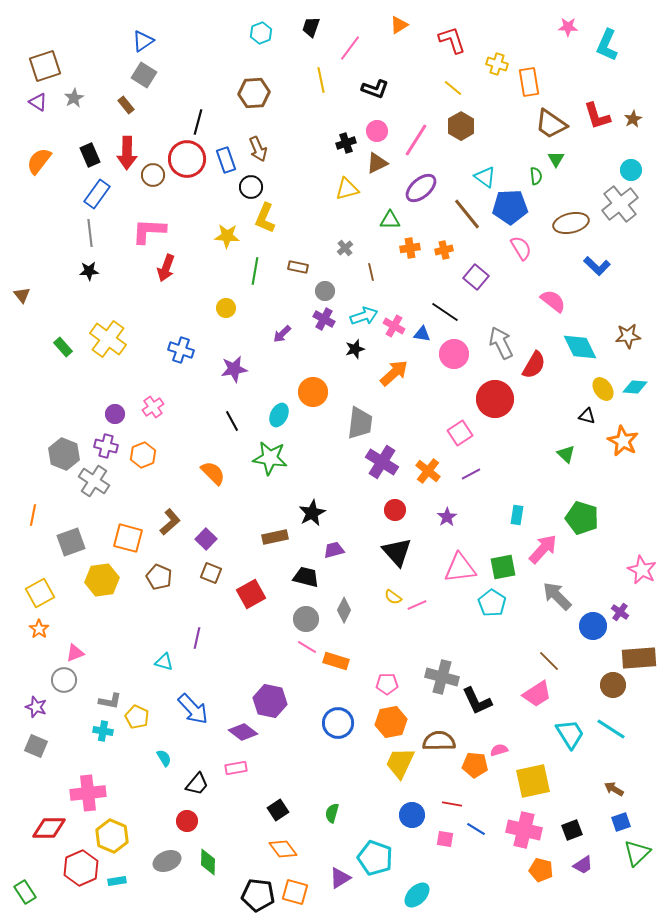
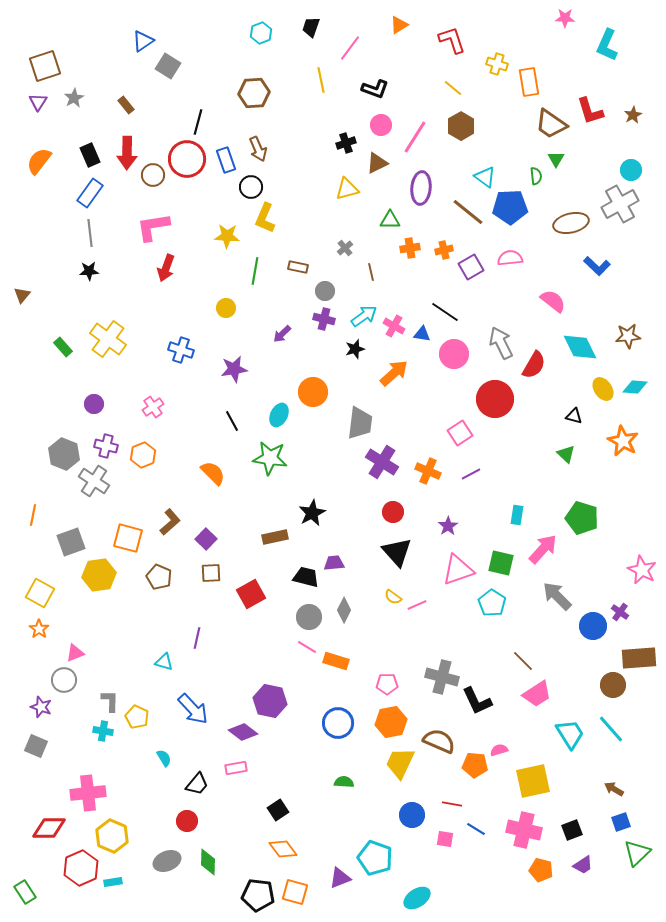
pink star at (568, 27): moved 3 px left, 9 px up
gray square at (144, 75): moved 24 px right, 9 px up
purple triangle at (38, 102): rotated 30 degrees clockwise
red L-shape at (597, 116): moved 7 px left, 5 px up
brown star at (633, 119): moved 4 px up
pink circle at (377, 131): moved 4 px right, 6 px up
pink line at (416, 140): moved 1 px left, 3 px up
purple ellipse at (421, 188): rotated 44 degrees counterclockwise
blue rectangle at (97, 194): moved 7 px left, 1 px up
gray cross at (620, 204): rotated 9 degrees clockwise
brown line at (467, 214): moved 1 px right, 2 px up; rotated 12 degrees counterclockwise
pink L-shape at (149, 231): moved 4 px right, 4 px up; rotated 12 degrees counterclockwise
pink semicircle at (521, 248): moved 11 px left, 10 px down; rotated 65 degrees counterclockwise
purple square at (476, 277): moved 5 px left, 10 px up; rotated 20 degrees clockwise
brown triangle at (22, 295): rotated 18 degrees clockwise
cyan arrow at (364, 316): rotated 16 degrees counterclockwise
purple cross at (324, 319): rotated 15 degrees counterclockwise
purple circle at (115, 414): moved 21 px left, 10 px up
black triangle at (587, 416): moved 13 px left
orange cross at (428, 471): rotated 15 degrees counterclockwise
red circle at (395, 510): moved 2 px left, 2 px down
purple star at (447, 517): moved 1 px right, 9 px down
purple trapezoid at (334, 550): moved 13 px down; rotated 10 degrees clockwise
green square at (503, 567): moved 2 px left, 4 px up; rotated 24 degrees clockwise
pink triangle at (460, 568): moved 2 px left, 2 px down; rotated 12 degrees counterclockwise
brown square at (211, 573): rotated 25 degrees counterclockwise
yellow hexagon at (102, 580): moved 3 px left, 5 px up
yellow square at (40, 593): rotated 32 degrees counterclockwise
gray circle at (306, 619): moved 3 px right, 2 px up
brown line at (549, 661): moved 26 px left
gray L-shape at (110, 701): rotated 100 degrees counterclockwise
purple star at (36, 707): moved 5 px right
cyan line at (611, 729): rotated 16 degrees clockwise
brown semicircle at (439, 741): rotated 24 degrees clockwise
green semicircle at (332, 813): moved 12 px right, 31 px up; rotated 78 degrees clockwise
purple triangle at (340, 878): rotated 10 degrees clockwise
cyan rectangle at (117, 881): moved 4 px left, 1 px down
cyan ellipse at (417, 895): moved 3 px down; rotated 12 degrees clockwise
